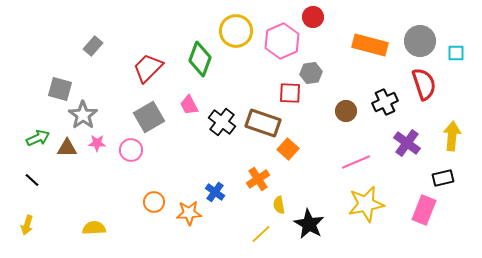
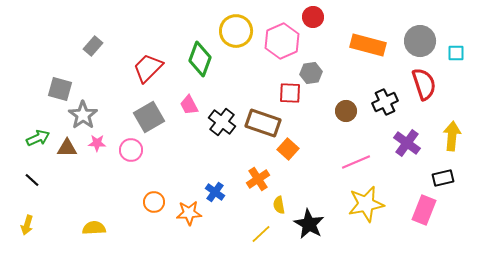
orange rectangle at (370, 45): moved 2 px left
